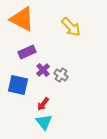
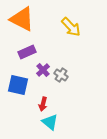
red arrow: rotated 24 degrees counterclockwise
cyan triangle: moved 6 px right; rotated 12 degrees counterclockwise
